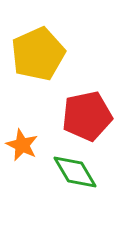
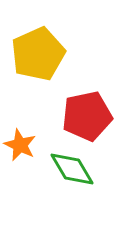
orange star: moved 2 px left
green diamond: moved 3 px left, 3 px up
